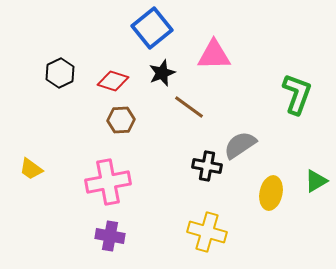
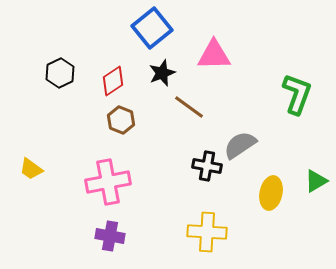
red diamond: rotated 52 degrees counterclockwise
brown hexagon: rotated 24 degrees clockwise
yellow cross: rotated 12 degrees counterclockwise
